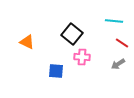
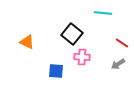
cyan line: moved 11 px left, 8 px up
